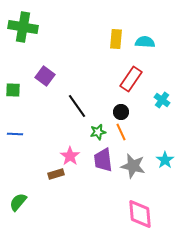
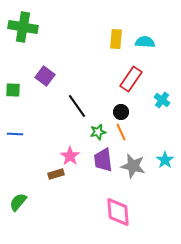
pink diamond: moved 22 px left, 2 px up
